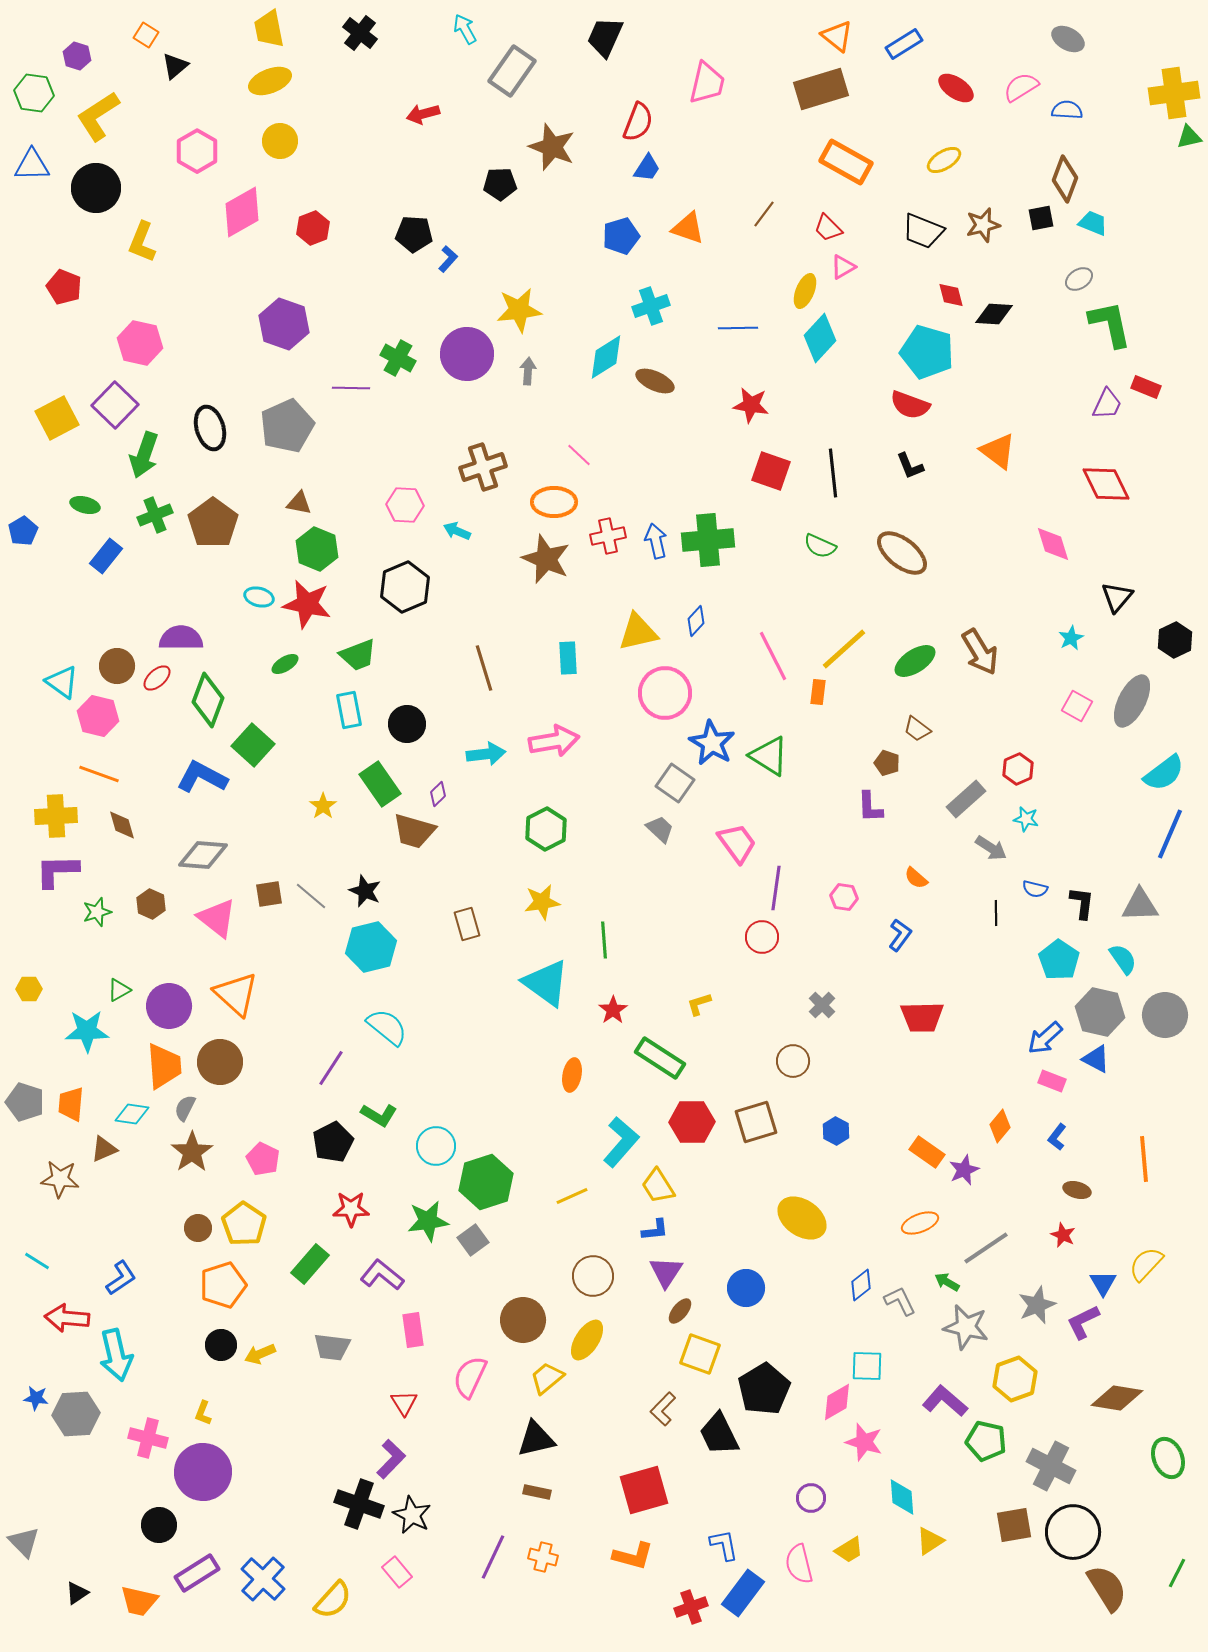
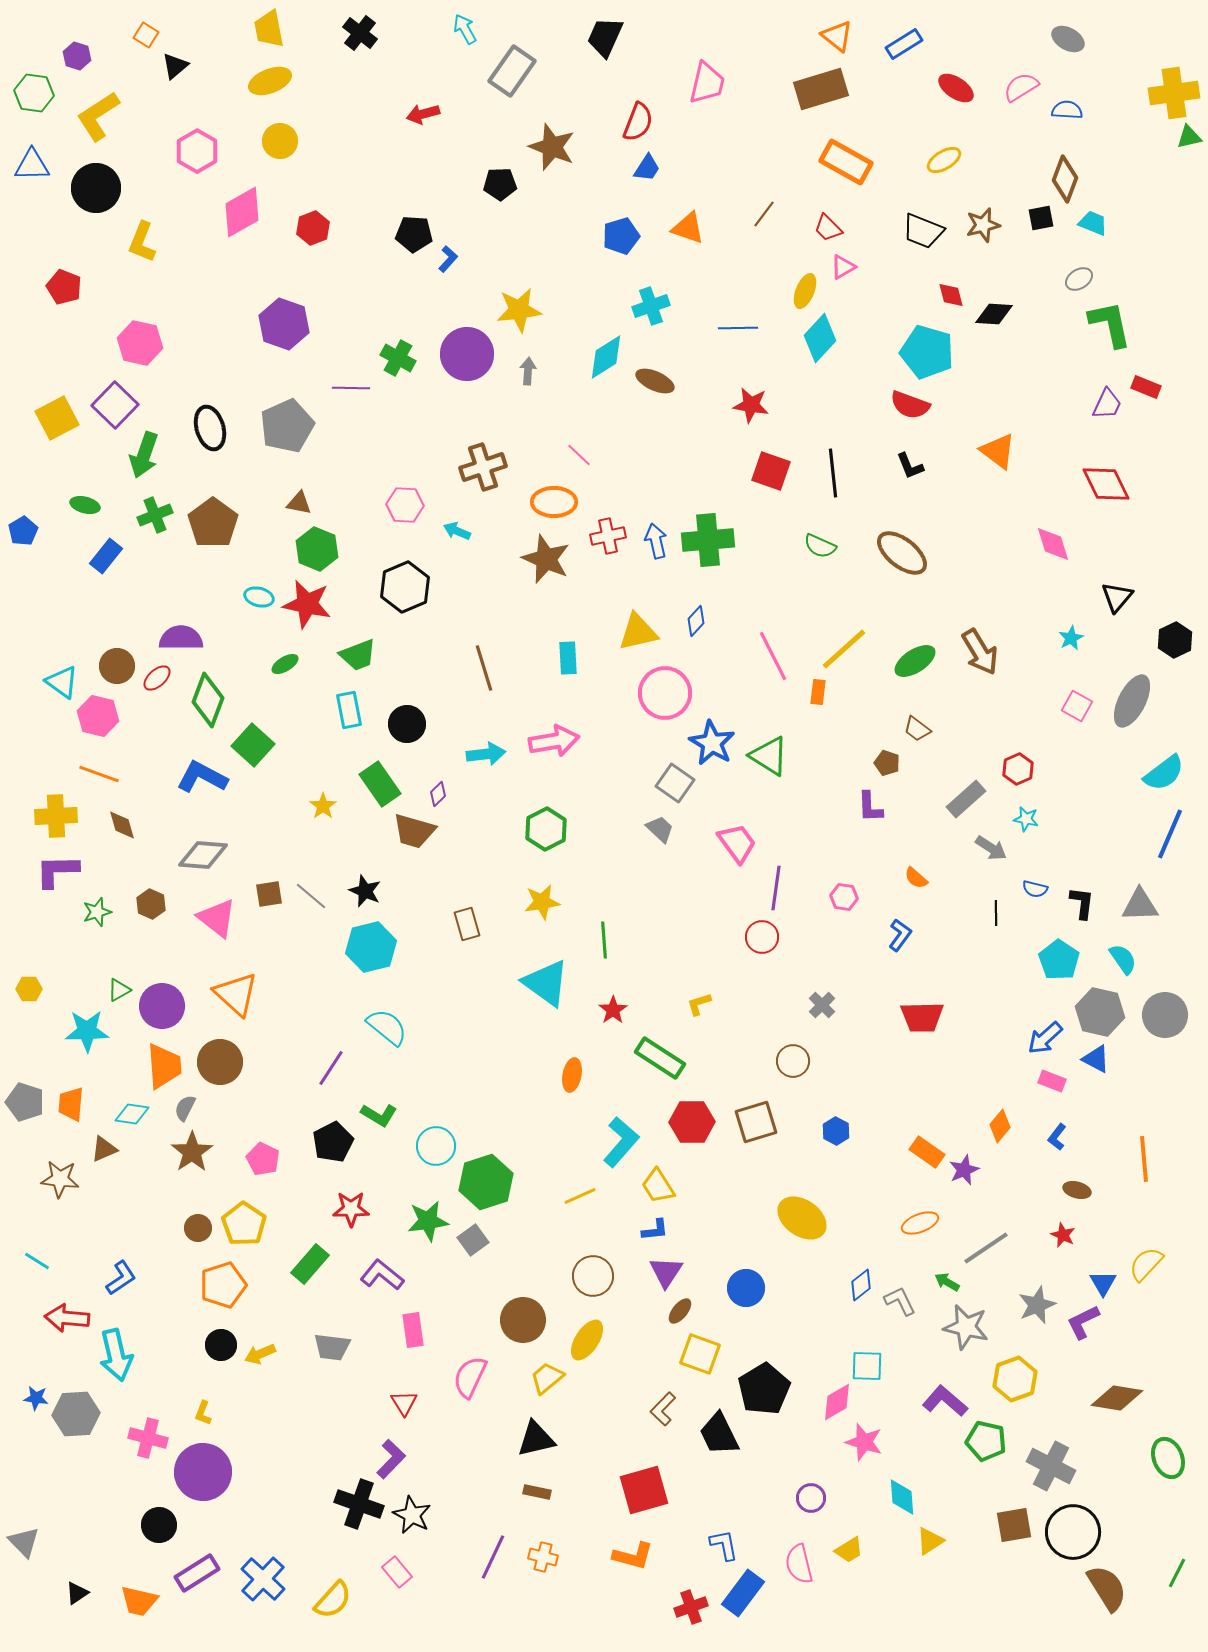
purple circle at (169, 1006): moved 7 px left
yellow line at (572, 1196): moved 8 px right
